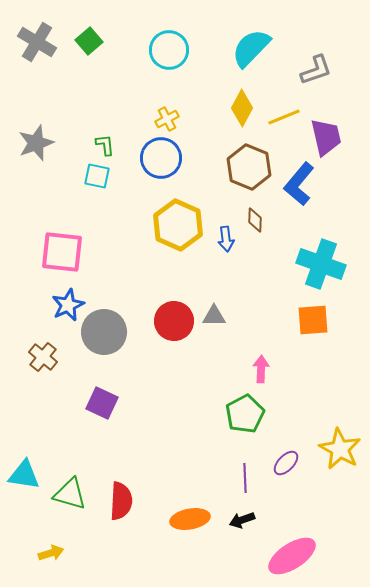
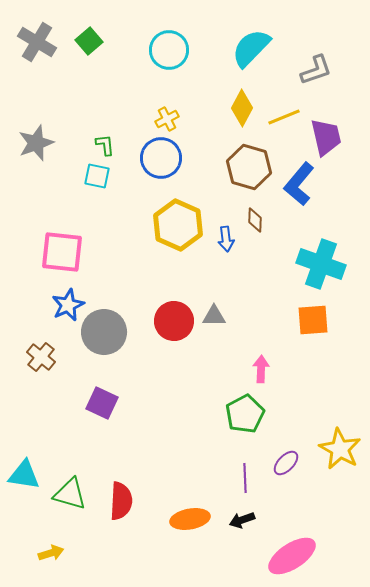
brown hexagon: rotated 6 degrees counterclockwise
brown cross: moved 2 px left
